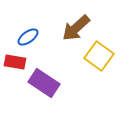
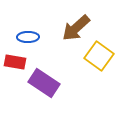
blue ellipse: rotated 35 degrees clockwise
